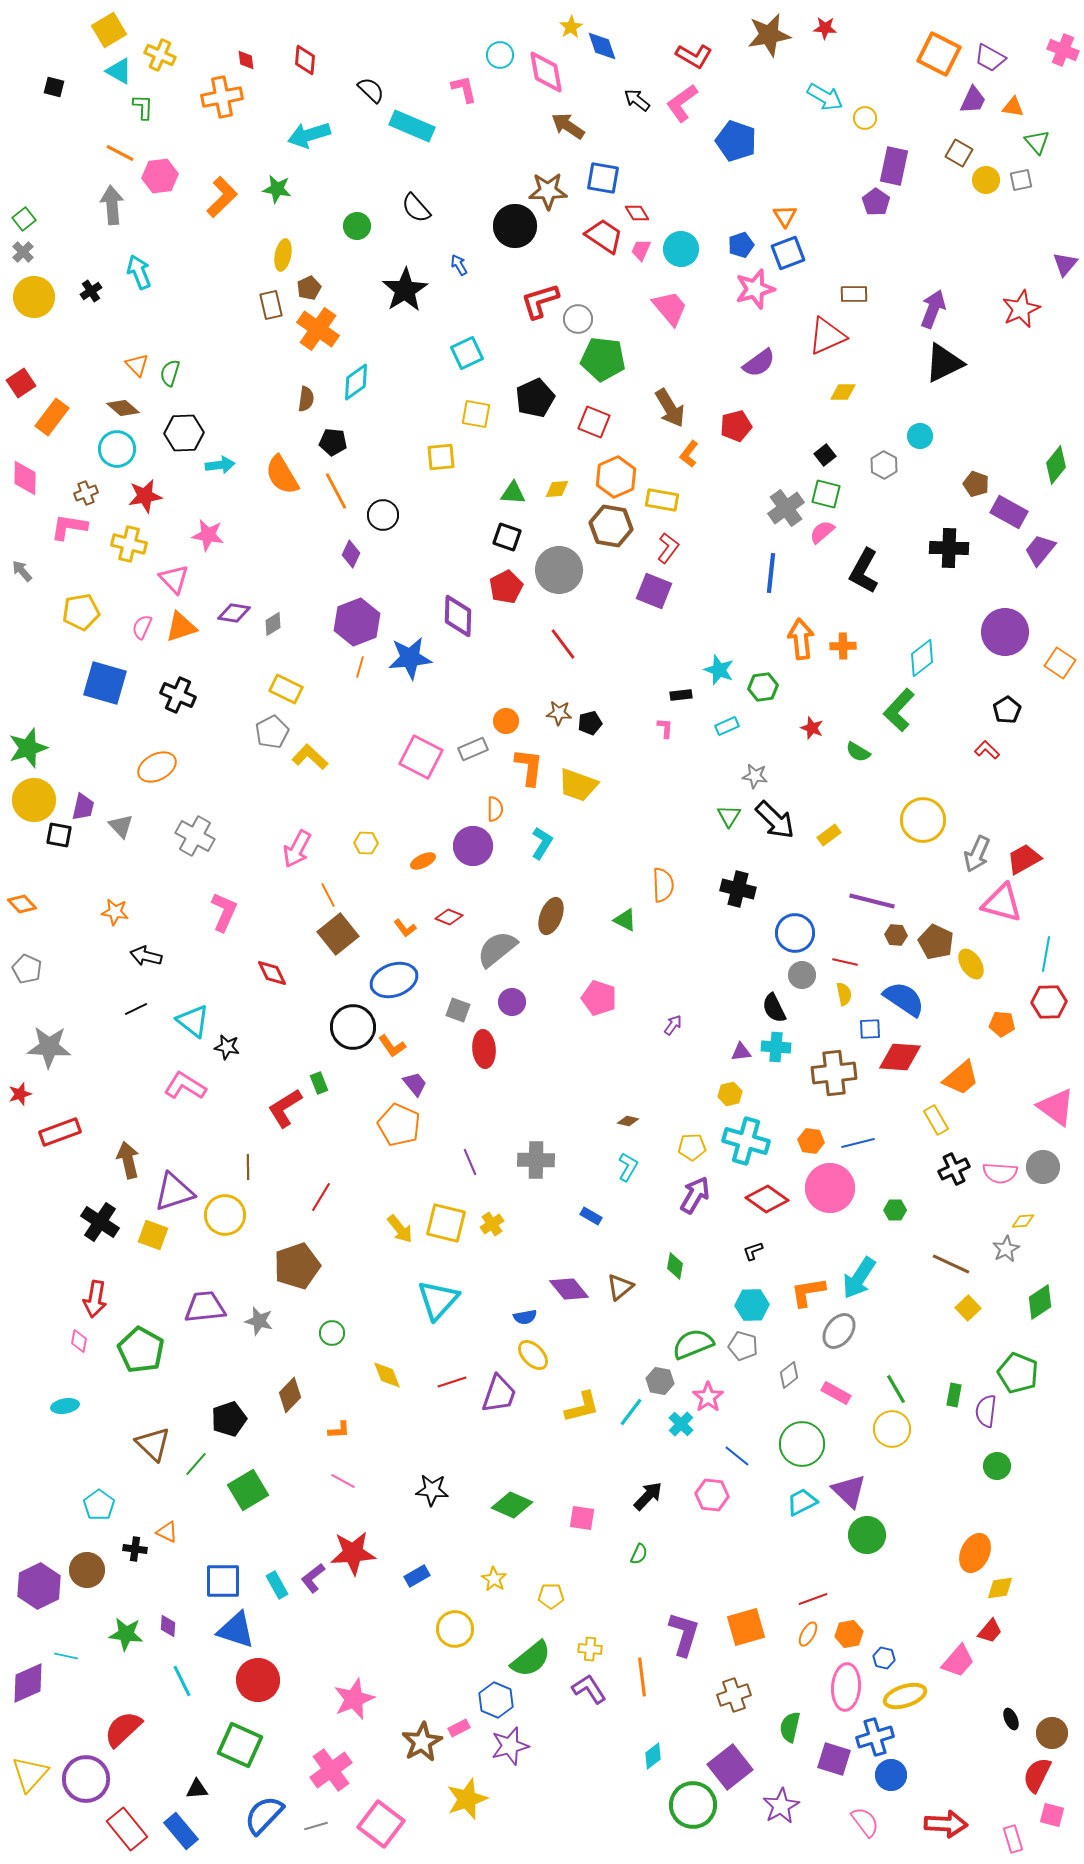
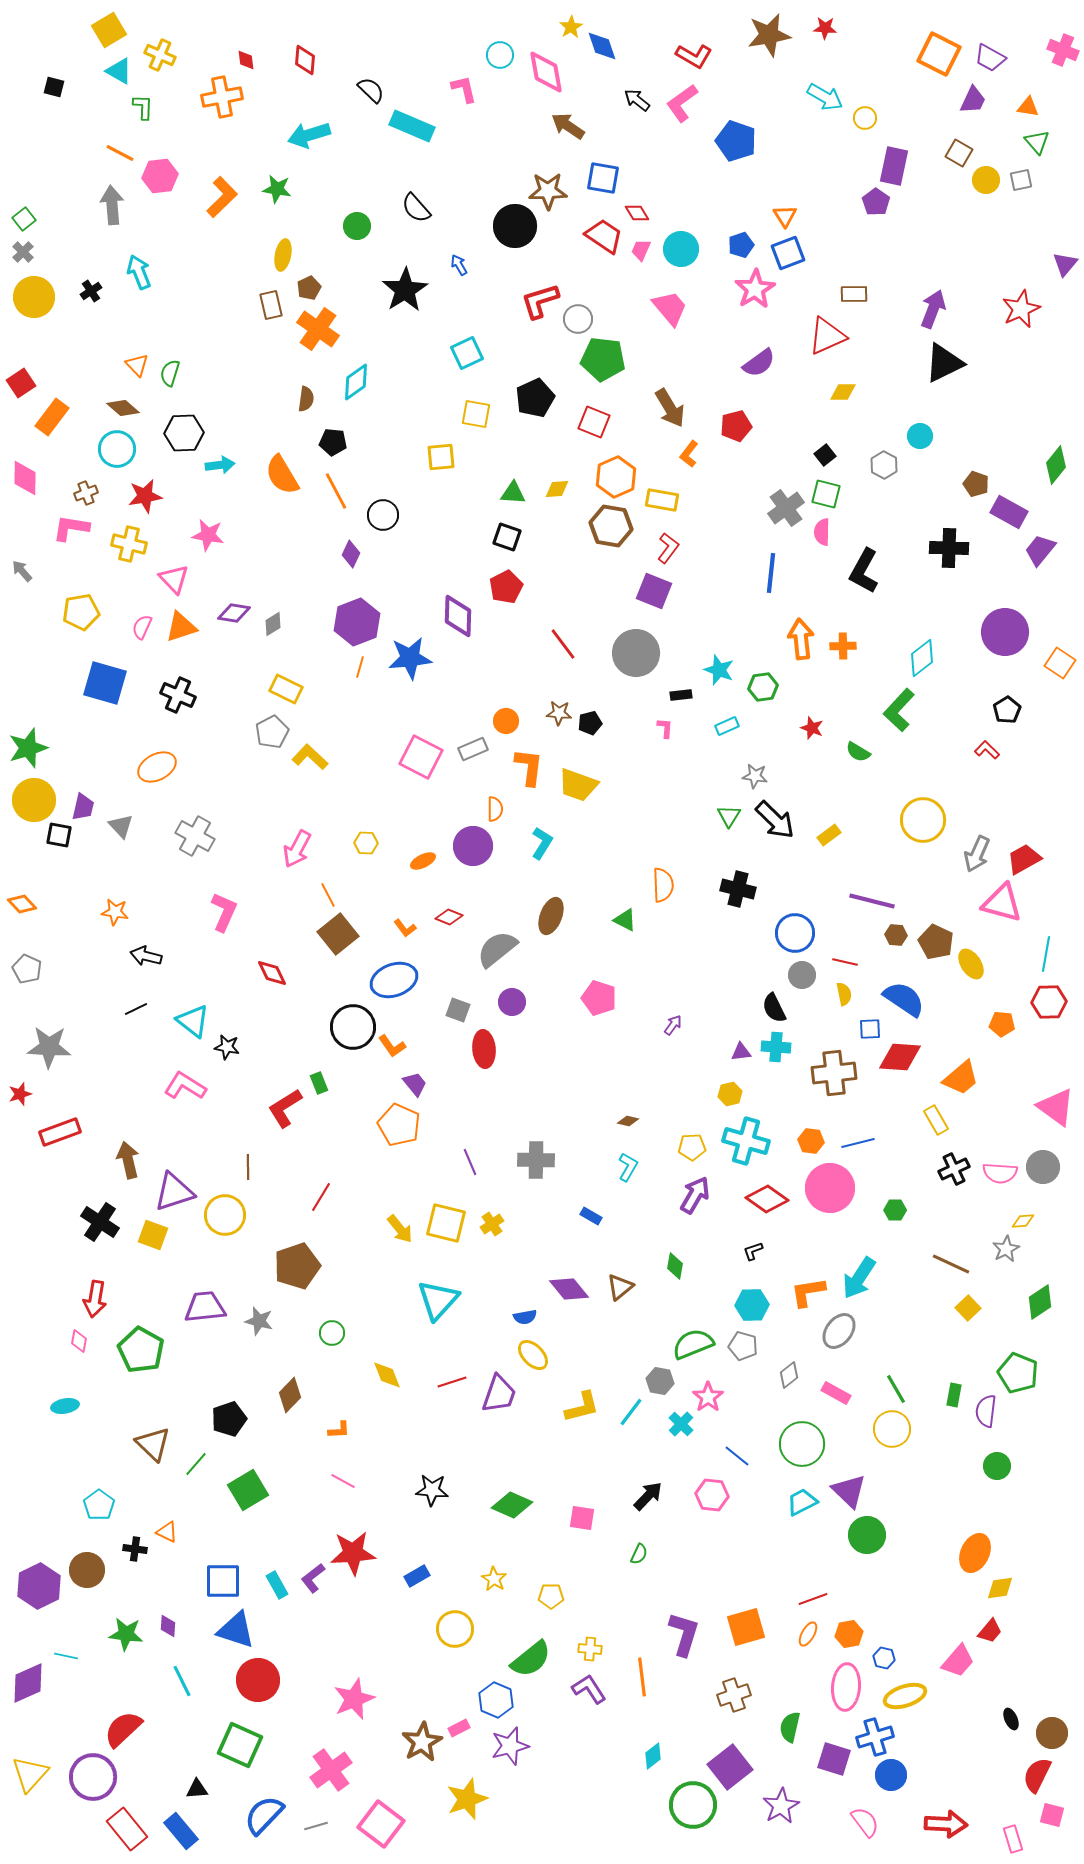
orange triangle at (1013, 107): moved 15 px right
pink star at (755, 289): rotated 15 degrees counterclockwise
pink L-shape at (69, 527): moved 2 px right, 1 px down
pink semicircle at (822, 532): rotated 48 degrees counterclockwise
gray circle at (559, 570): moved 77 px right, 83 px down
purple circle at (86, 1779): moved 7 px right, 2 px up
